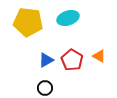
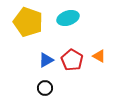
yellow pentagon: rotated 12 degrees clockwise
